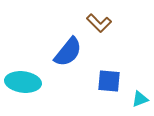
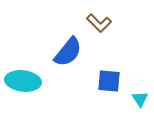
cyan ellipse: moved 1 px up
cyan triangle: rotated 42 degrees counterclockwise
